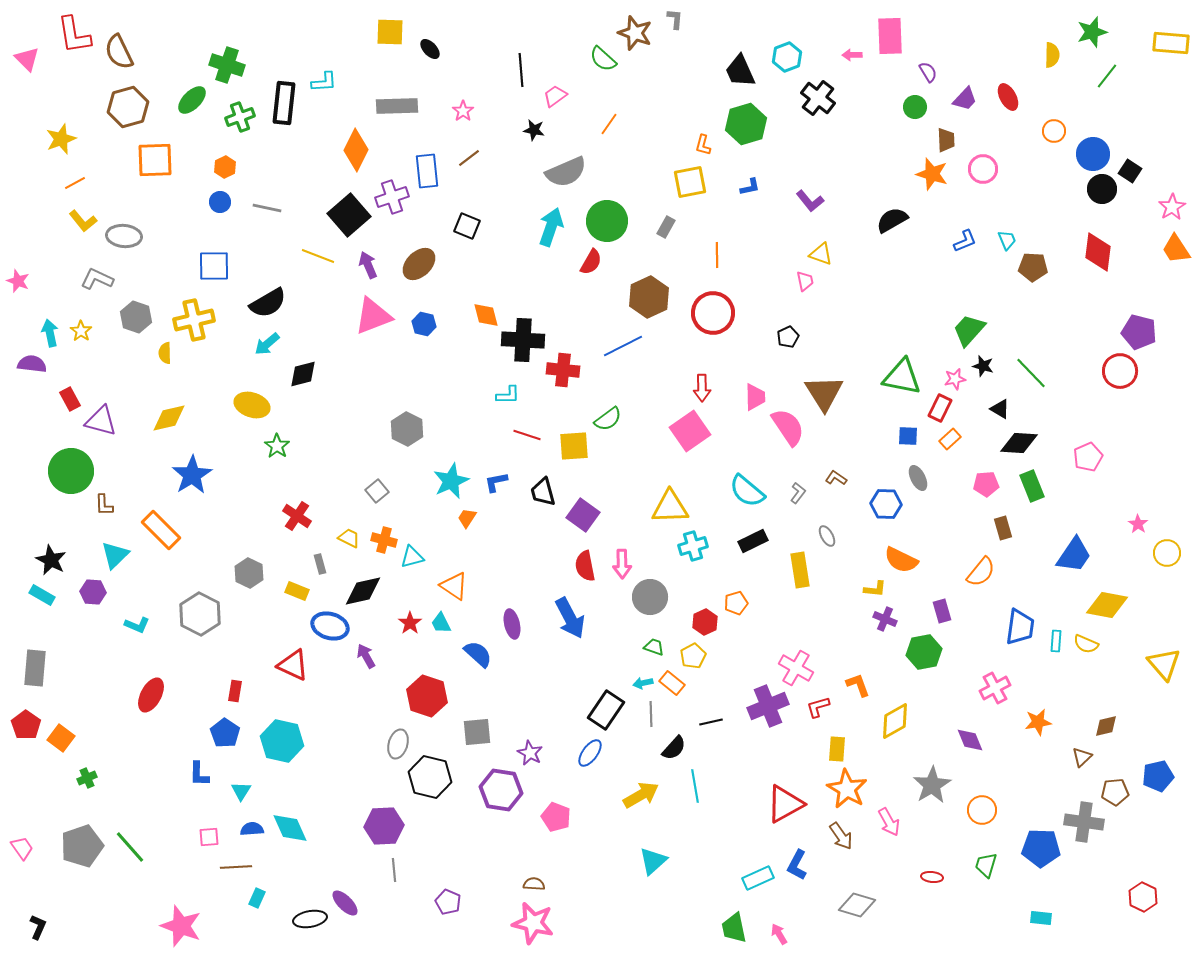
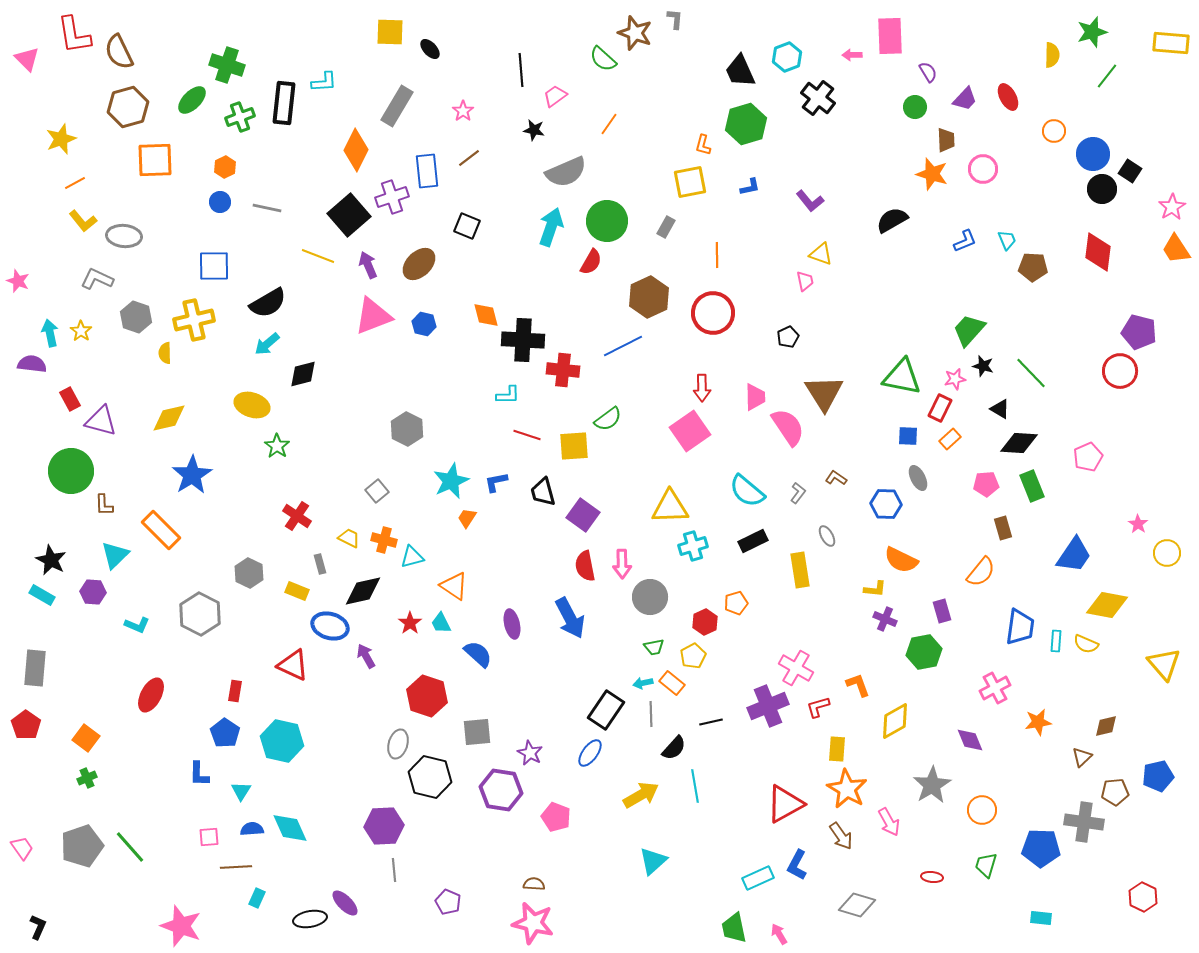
gray rectangle at (397, 106): rotated 57 degrees counterclockwise
green trapezoid at (654, 647): rotated 150 degrees clockwise
orange square at (61, 738): moved 25 px right
